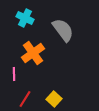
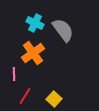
cyan cross: moved 10 px right, 5 px down
red line: moved 3 px up
